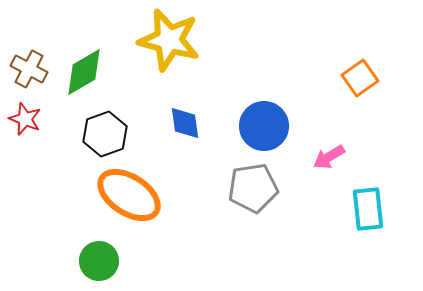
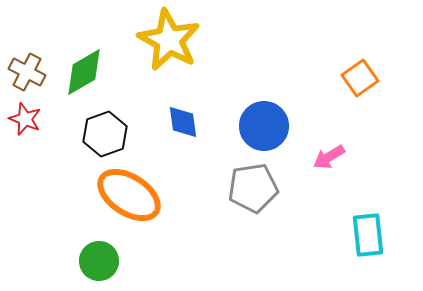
yellow star: rotated 14 degrees clockwise
brown cross: moved 2 px left, 3 px down
blue diamond: moved 2 px left, 1 px up
cyan rectangle: moved 26 px down
